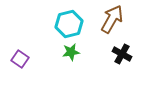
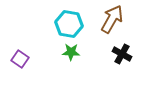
cyan hexagon: rotated 24 degrees clockwise
green star: rotated 12 degrees clockwise
